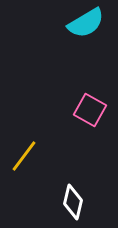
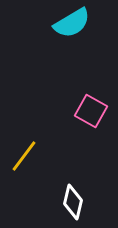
cyan semicircle: moved 14 px left
pink square: moved 1 px right, 1 px down
